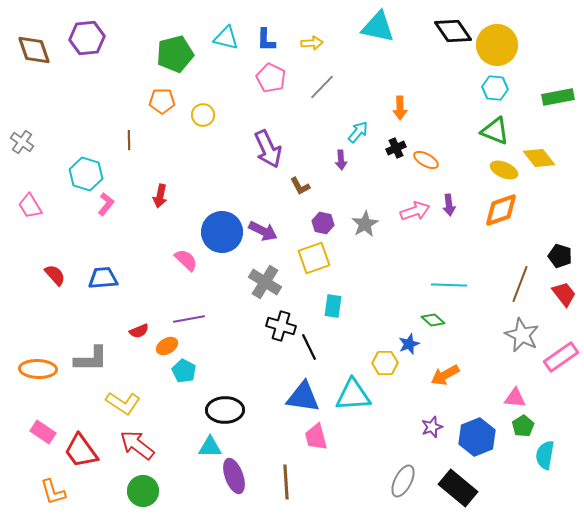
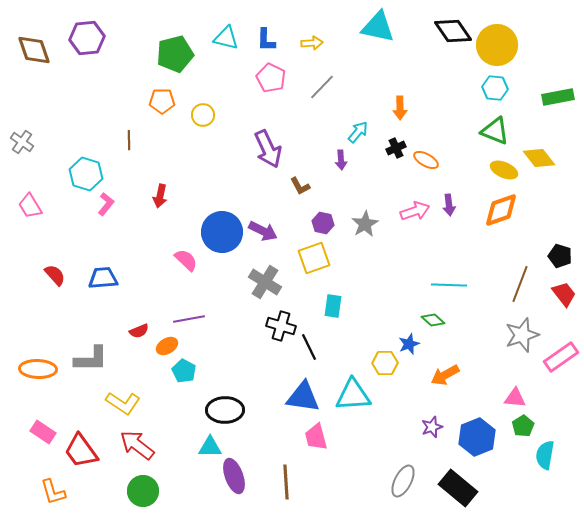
gray star at (522, 335): rotated 28 degrees clockwise
